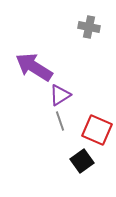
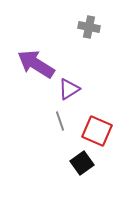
purple arrow: moved 2 px right, 3 px up
purple triangle: moved 9 px right, 6 px up
red square: moved 1 px down
black square: moved 2 px down
